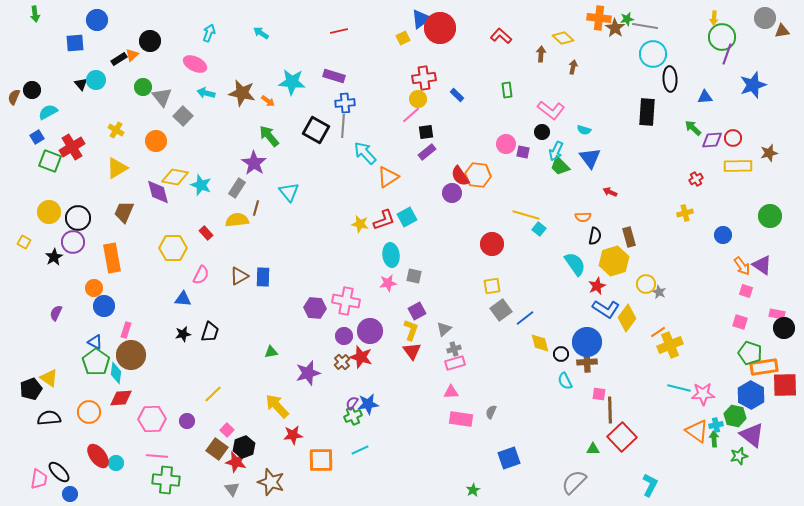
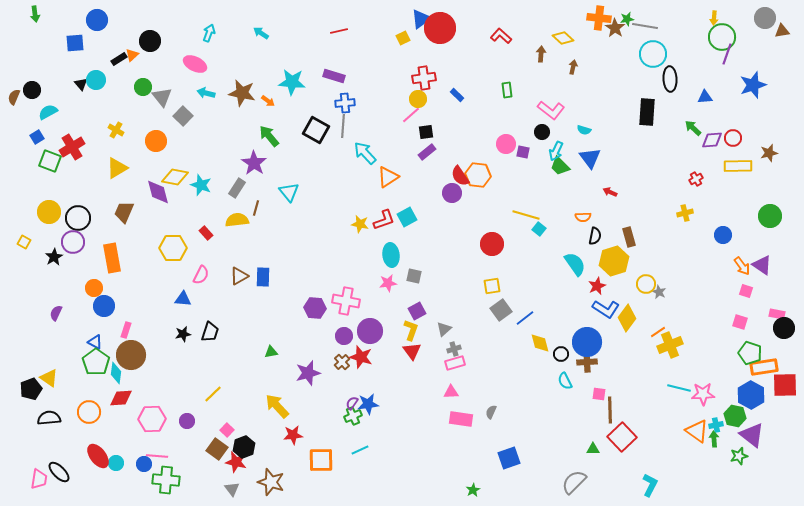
blue circle at (70, 494): moved 74 px right, 30 px up
